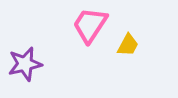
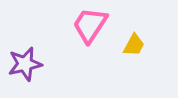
yellow trapezoid: moved 6 px right
